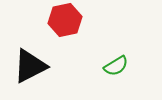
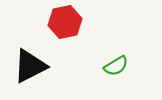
red hexagon: moved 2 px down
